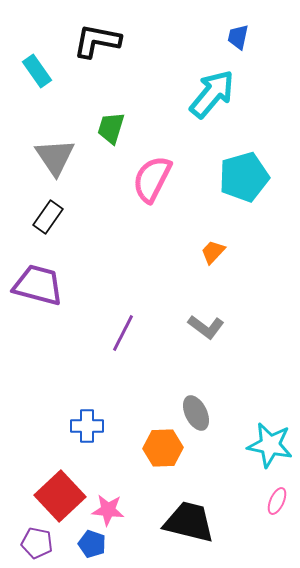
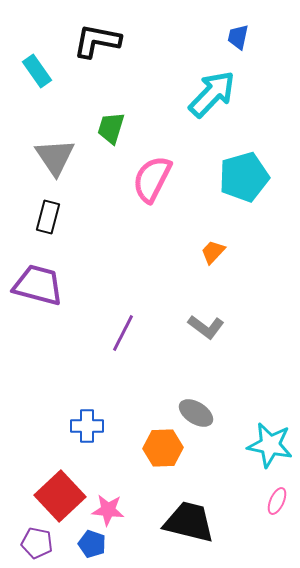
cyan arrow: rotated 4 degrees clockwise
black rectangle: rotated 20 degrees counterclockwise
gray ellipse: rotated 32 degrees counterclockwise
